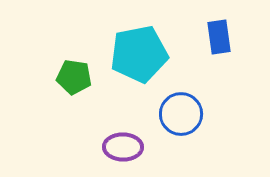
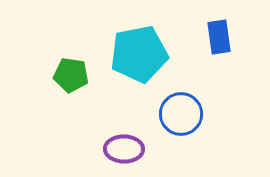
green pentagon: moved 3 px left, 2 px up
purple ellipse: moved 1 px right, 2 px down
